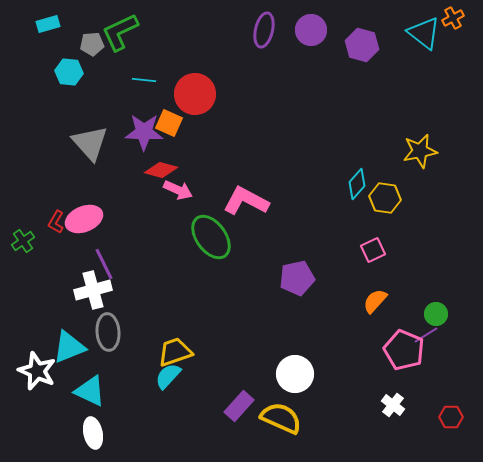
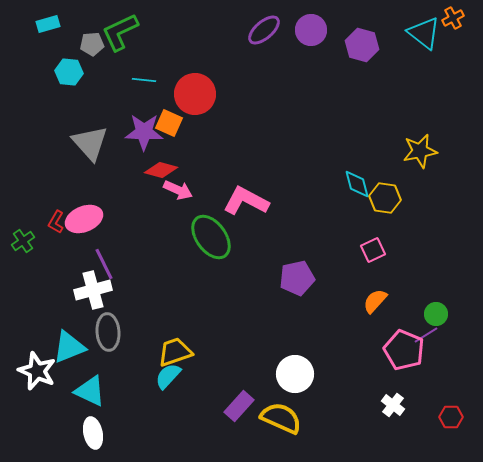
purple ellipse at (264, 30): rotated 36 degrees clockwise
cyan diamond at (357, 184): rotated 56 degrees counterclockwise
